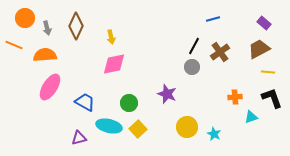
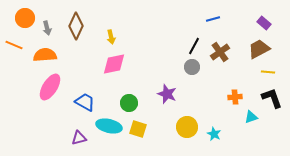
yellow square: rotated 30 degrees counterclockwise
